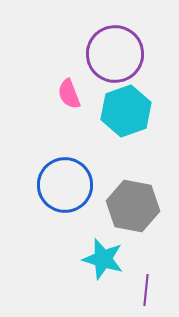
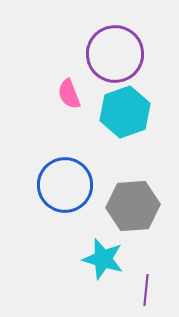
cyan hexagon: moved 1 px left, 1 px down
gray hexagon: rotated 15 degrees counterclockwise
